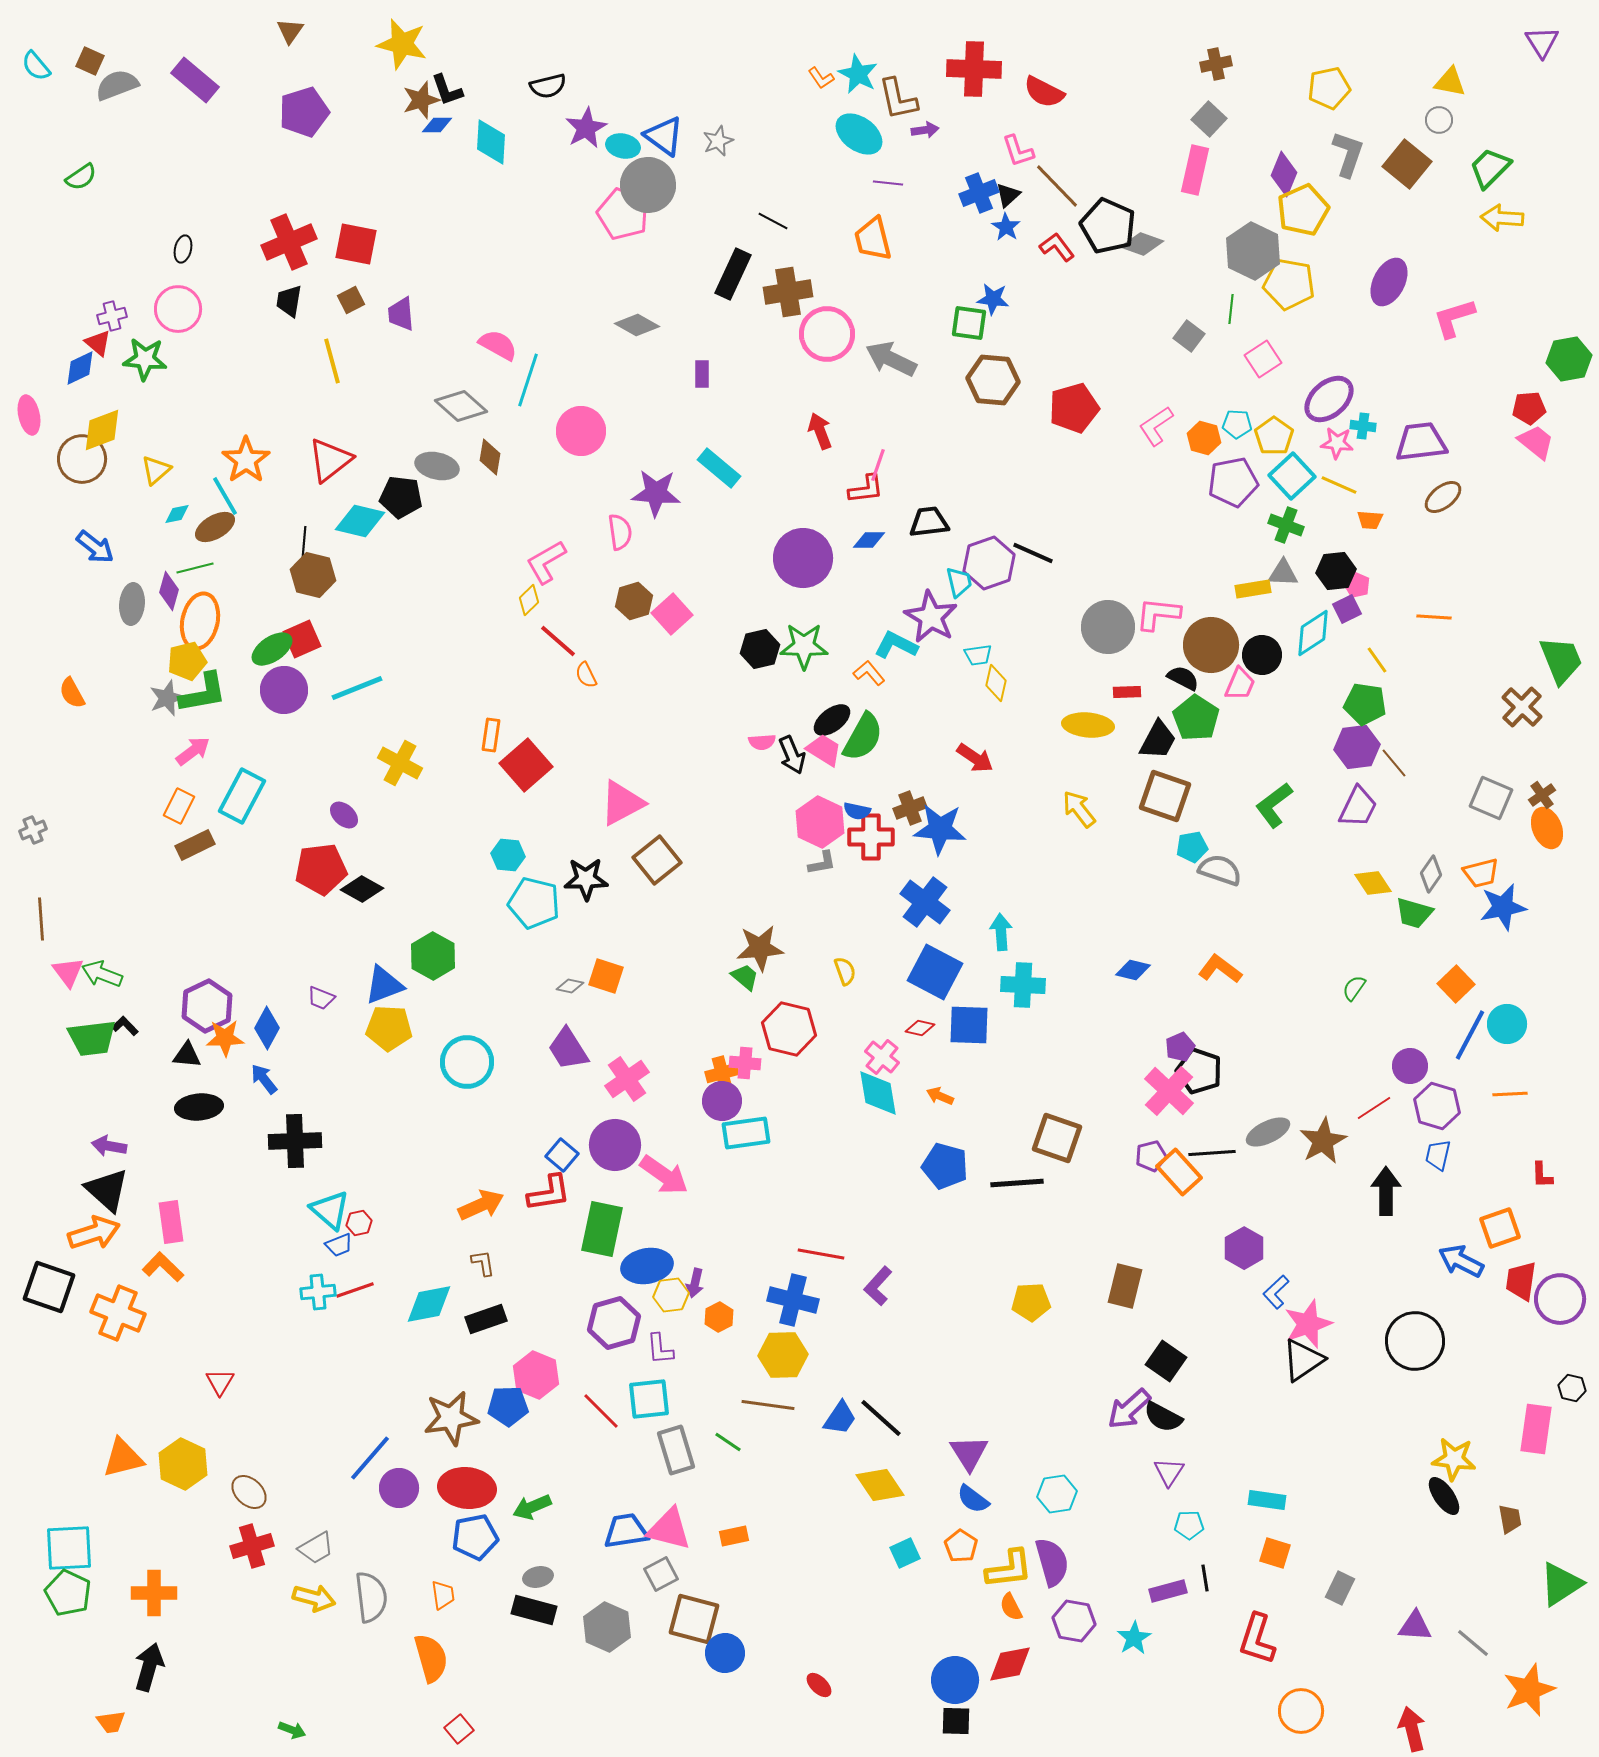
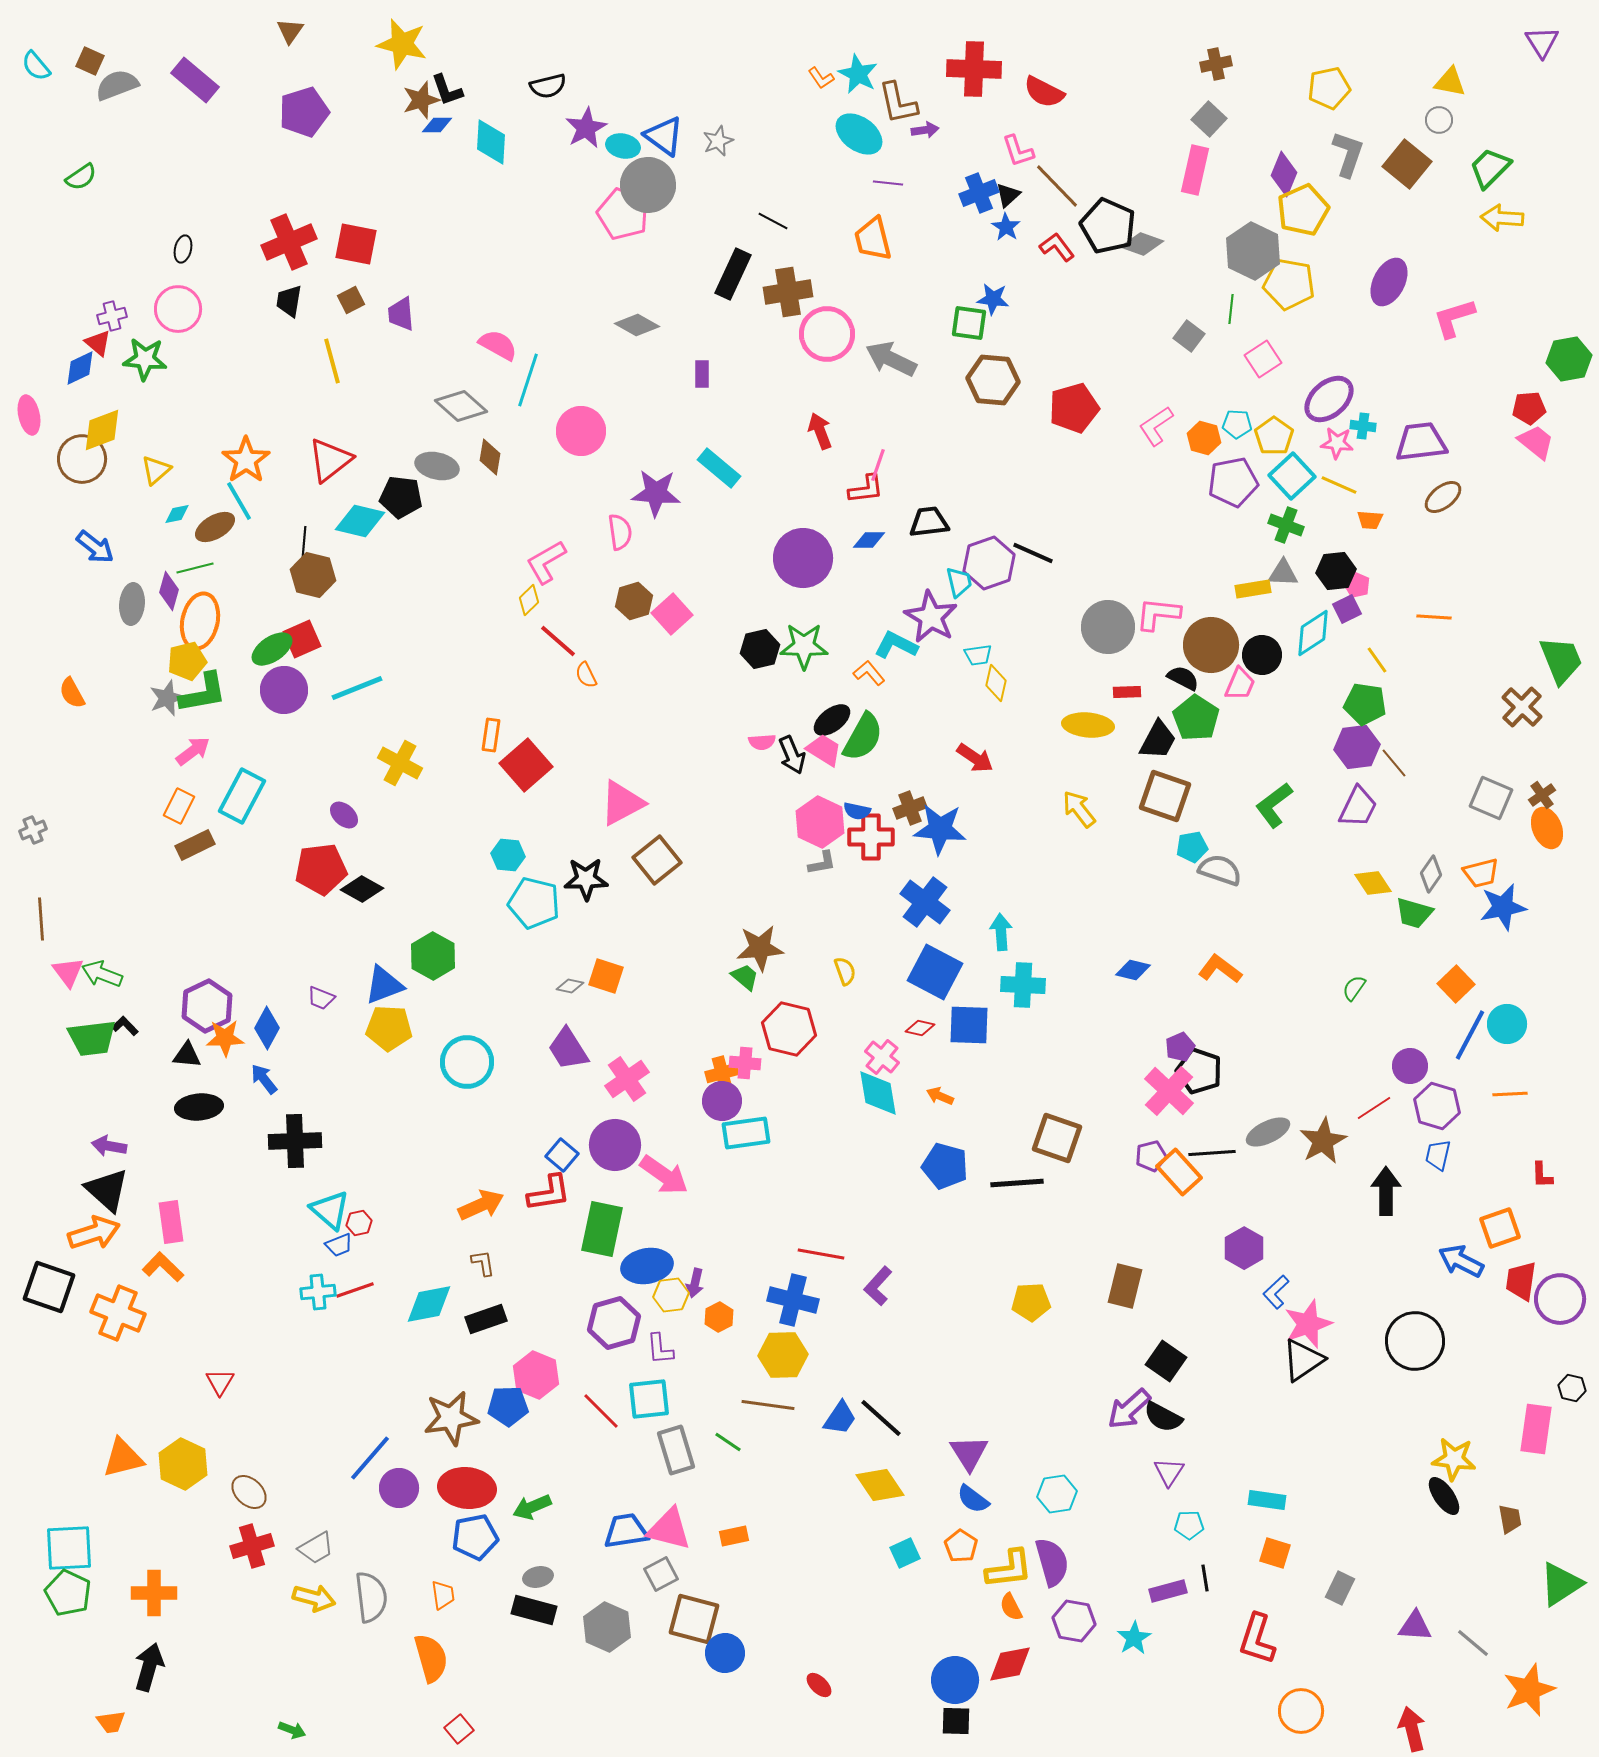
brown L-shape at (898, 99): moved 4 px down
cyan line at (225, 496): moved 14 px right, 5 px down
